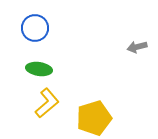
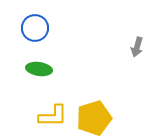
gray arrow: rotated 60 degrees counterclockwise
yellow L-shape: moved 6 px right, 13 px down; rotated 40 degrees clockwise
